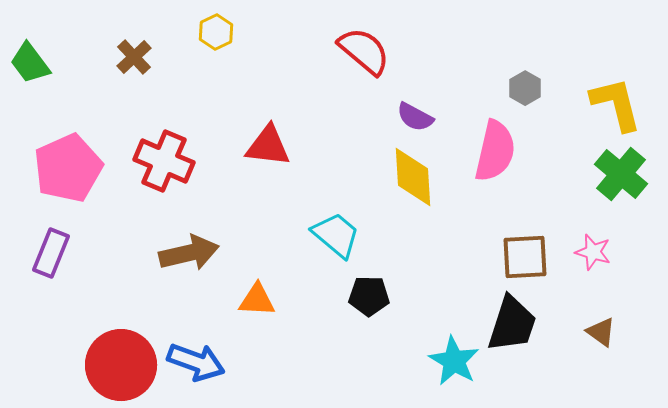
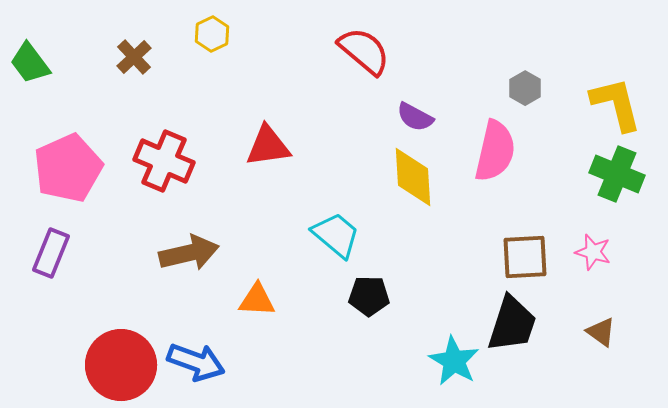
yellow hexagon: moved 4 px left, 2 px down
red triangle: rotated 15 degrees counterclockwise
green cross: moved 4 px left; rotated 18 degrees counterclockwise
